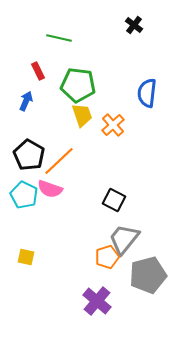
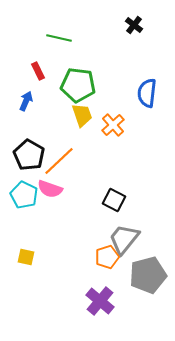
purple cross: moved 3 px right
